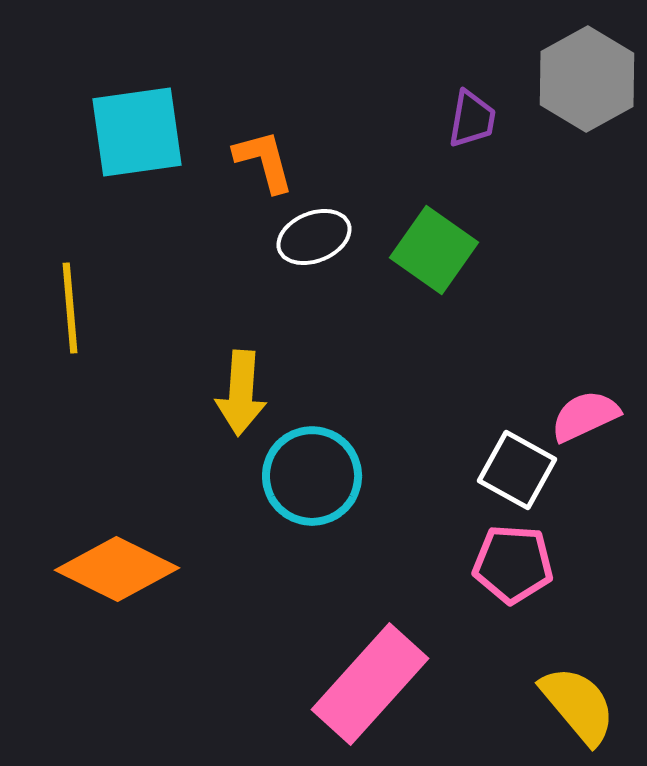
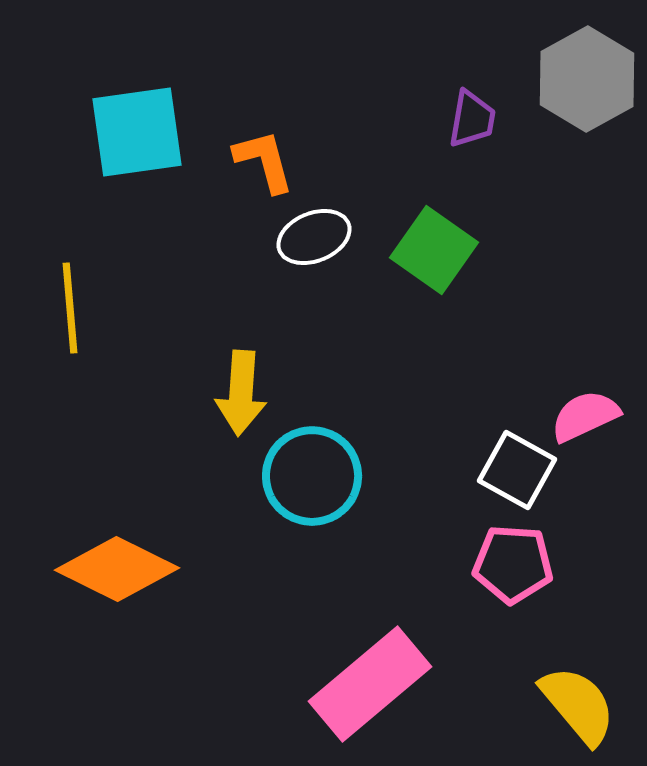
pink rectangle: rotated 8 degrees clockwise
